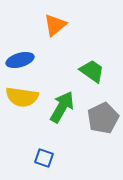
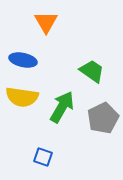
orange triangle: moved 9 px left, 3 px up; rotated 20 degrees counterclockwise
blue ellipse: moved 3 px right; rotated 28 degrees clockwise
blue square: moved 1 px left, 1 px up
